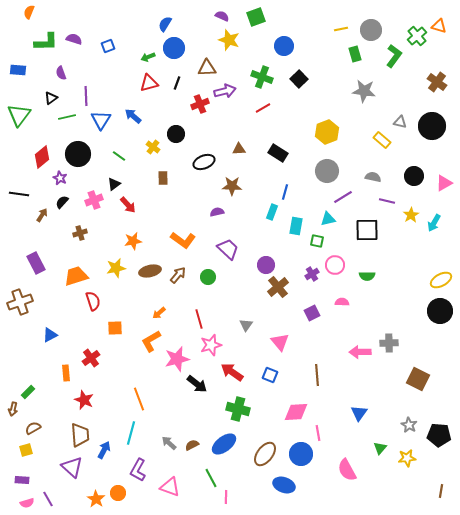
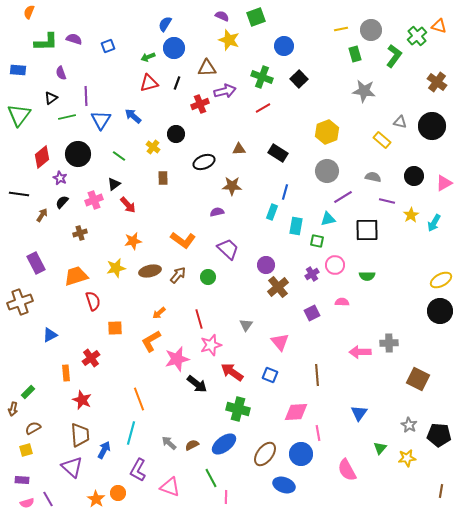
red star at (84, 400): moved 2 px left
